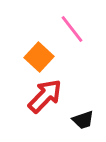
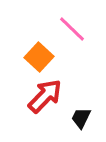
pink line: rotated 8 degrees counterclockwise
black trapezoid: moved 2 px left, 2 px up; rotated 135 degrees clockwise
